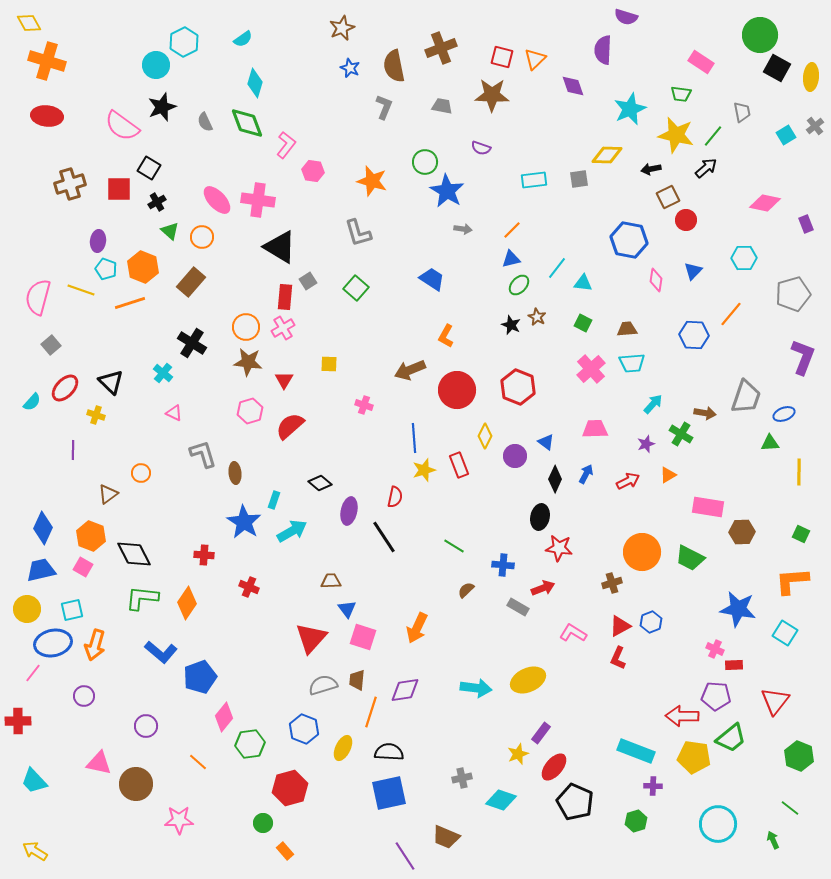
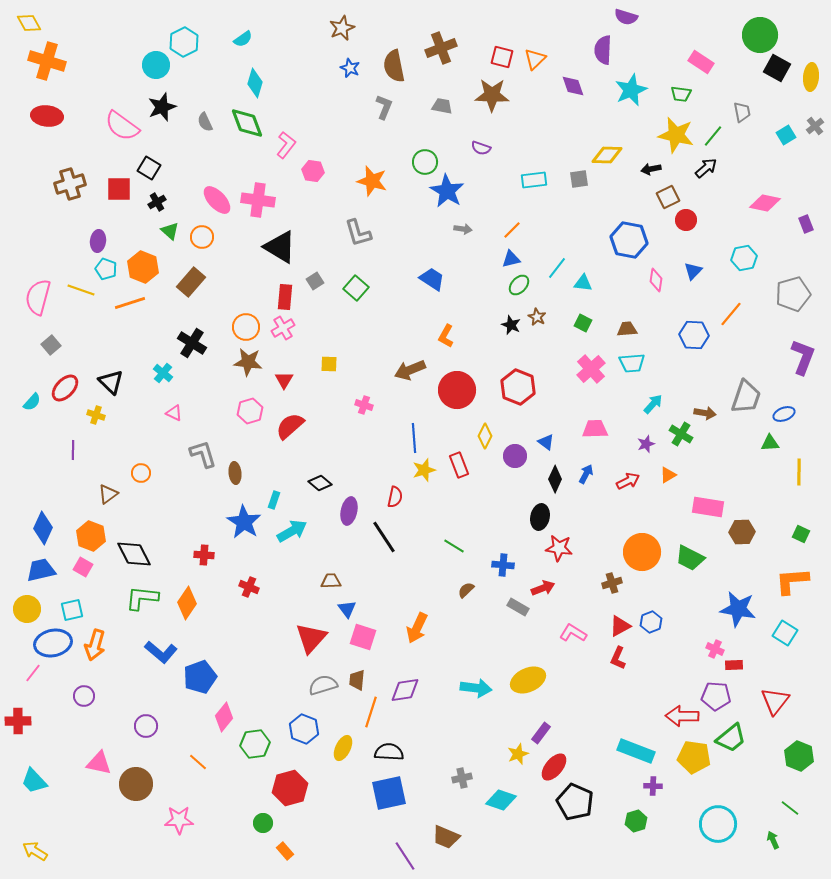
cyan star at (630, 109): moved 1 px right, 19 px up
cyan hexagon at (744, 258): rotated 10 degrees counterclockwise
gray square at (308, 281): moved 7 px right
green hexagon at (250, 744): moved 5 px right
